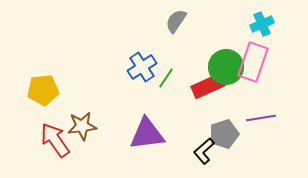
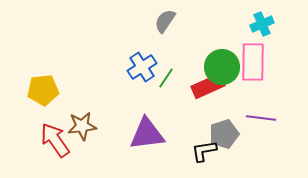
gray semicircle: moved 11 px left
pink rectangle: rotated 18 degrees counterclockwise
green circle: moved 4 px left
purple line: rotated 16 degrees clockwise
black L-shape: rotated 32 degrees clockwise
